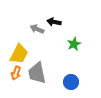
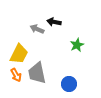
green star: moved 3 px right, 1 px down
orange arrow: moved 2 px down; rotated 48 degrees counterclockwise
blue circle: moved 2 px left, 2 px down
